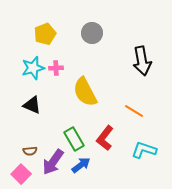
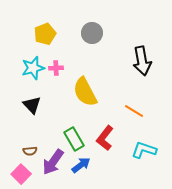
black triangle: rotated 24 degrees clockwise
